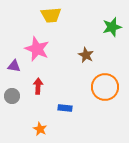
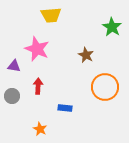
green star: rotated 24 degrees counterclockwise
